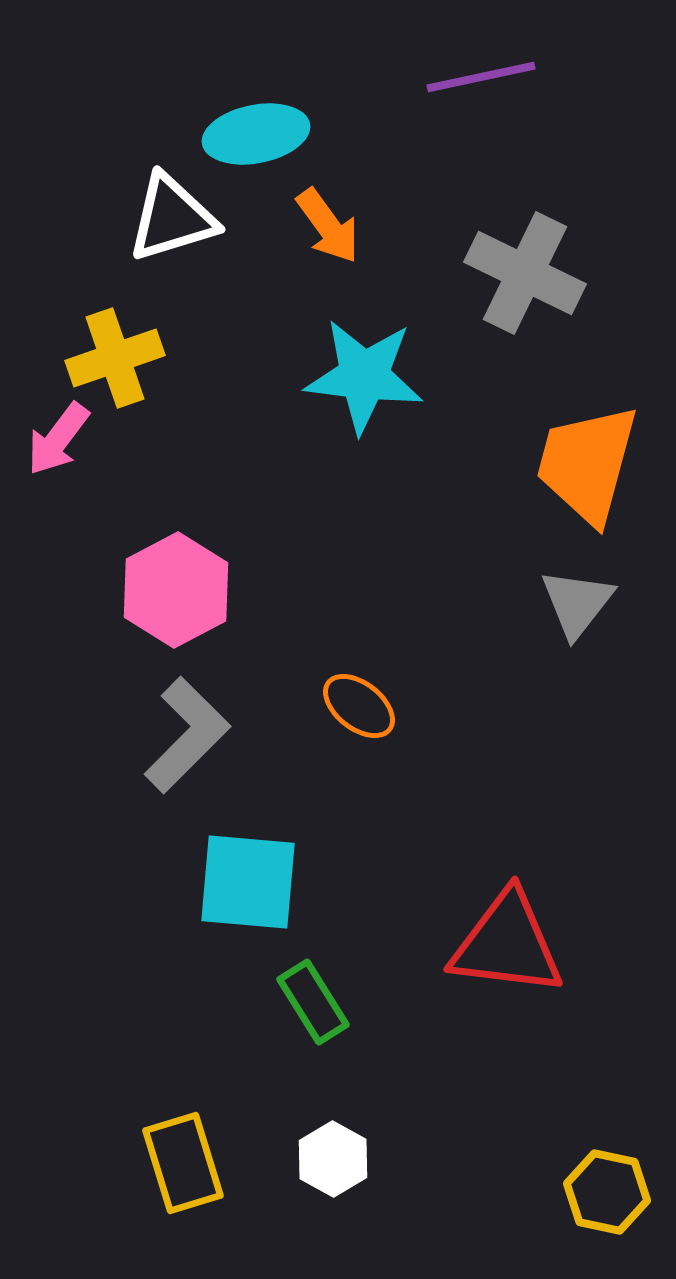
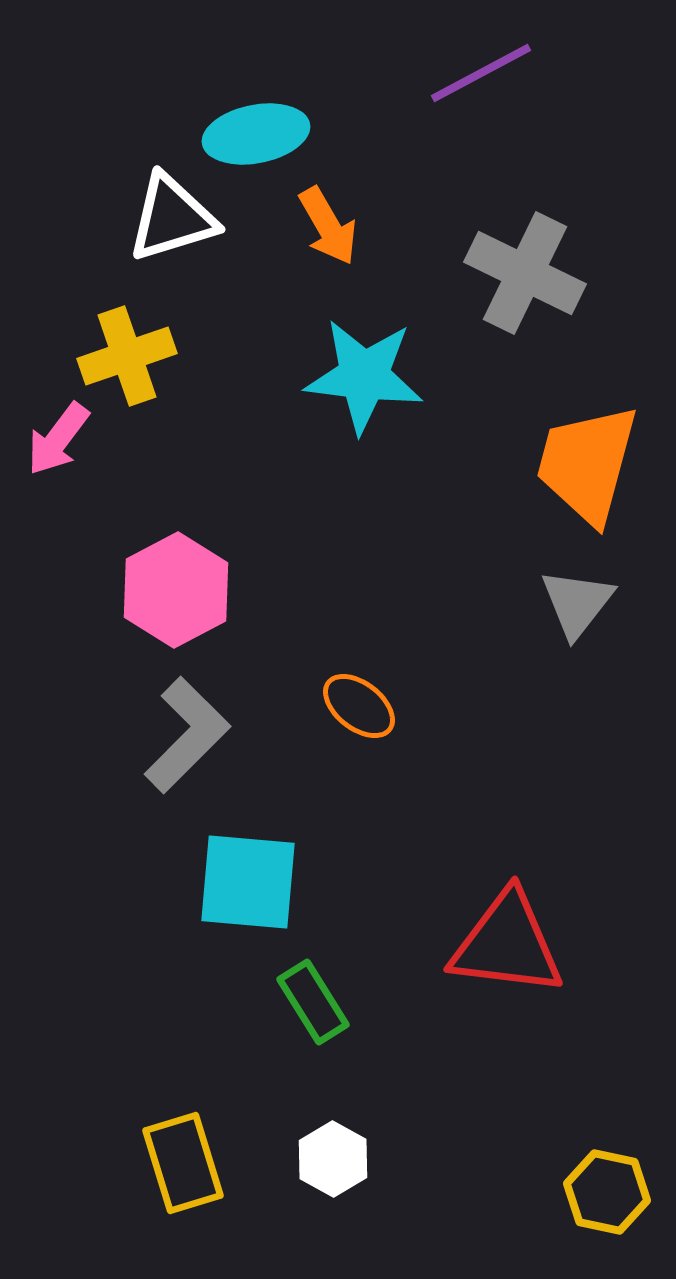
purple line: moved 4 px up; rotated 16 degrees counterclockwise
orange arrow: rotated 6 degrees clockwise
yellow cross: moved 12 px right, 2 px up
